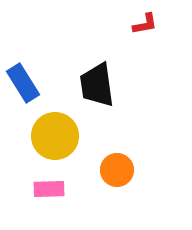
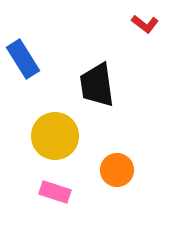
red L-shape: rotated 48 degrees clockwise
blue rectangle: moved 24 px up
pink rectangle: moved 6 px right, 3 px down; rotated 20 degrees clockwise
